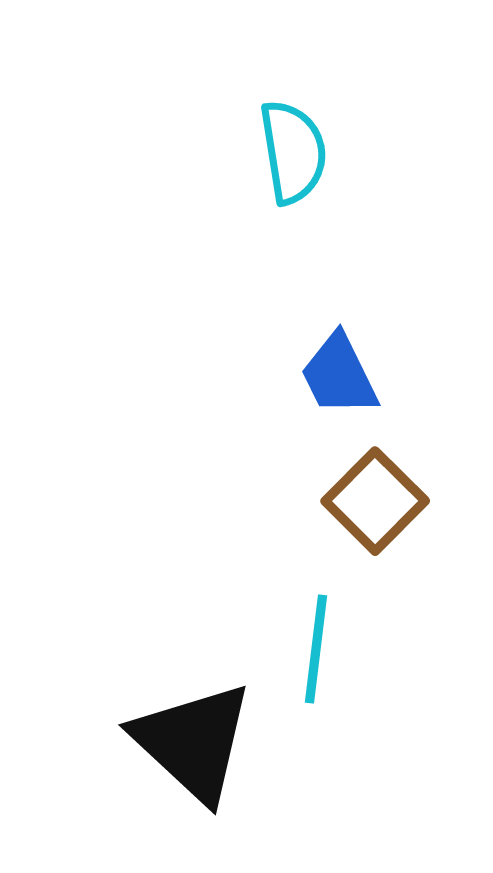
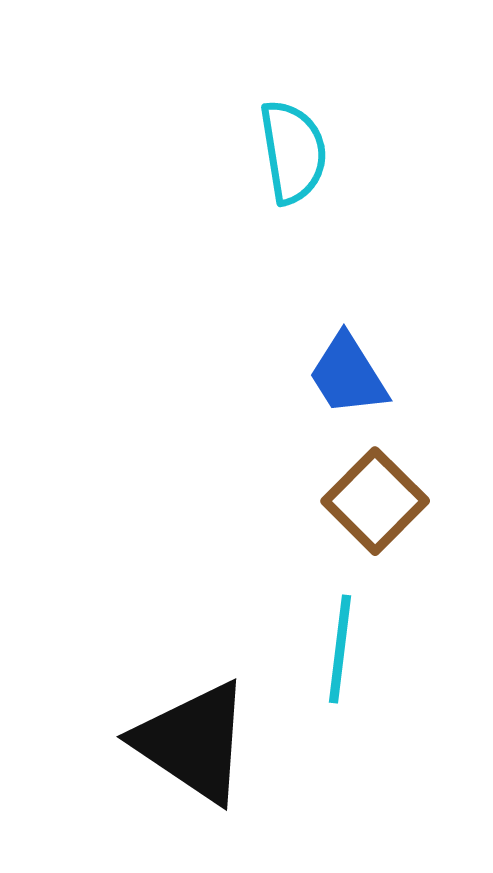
blue trapezoid: moved 9 px right; rotated 6 degrees counterclockwise
cyan line: moved 24 px right
black triangle: rotated 9 degrees counterclockwise
